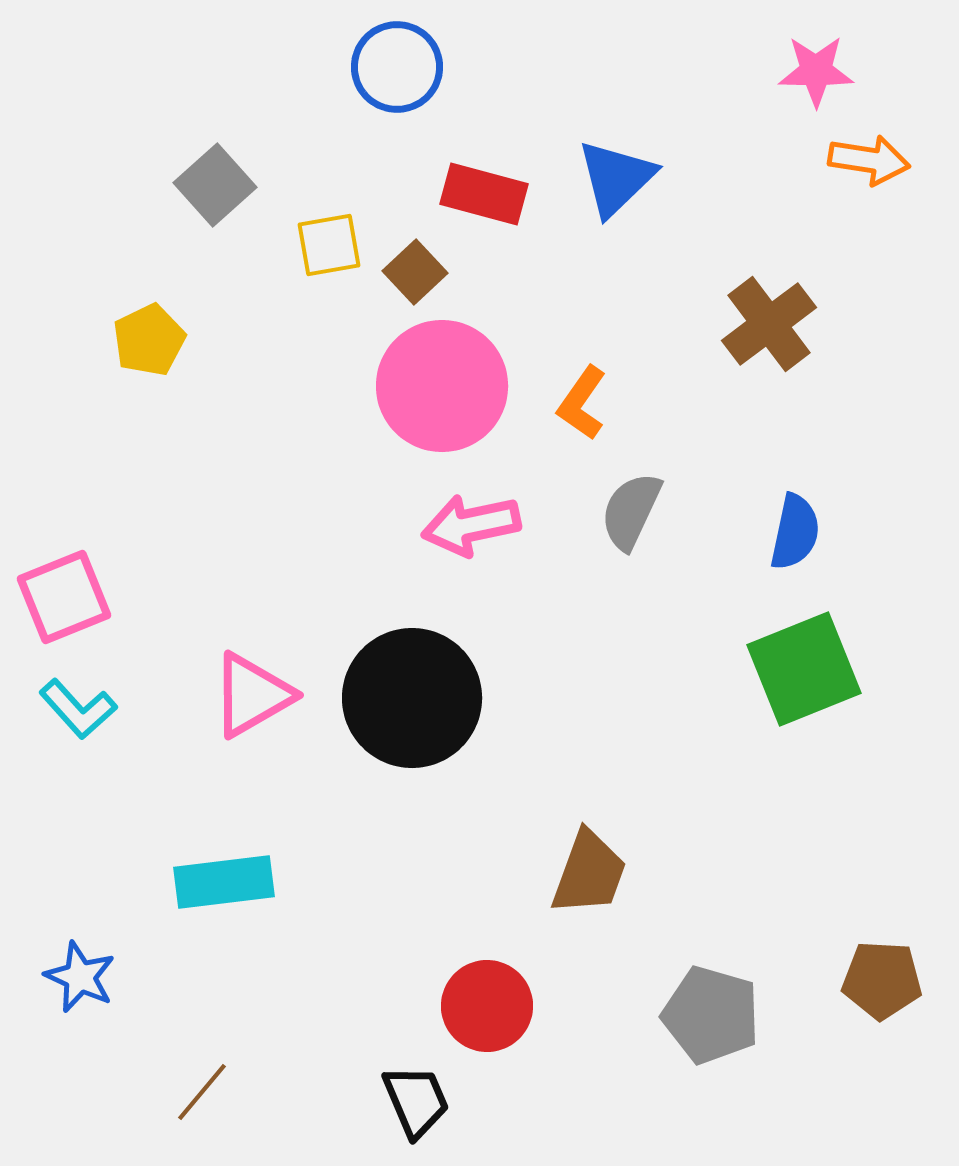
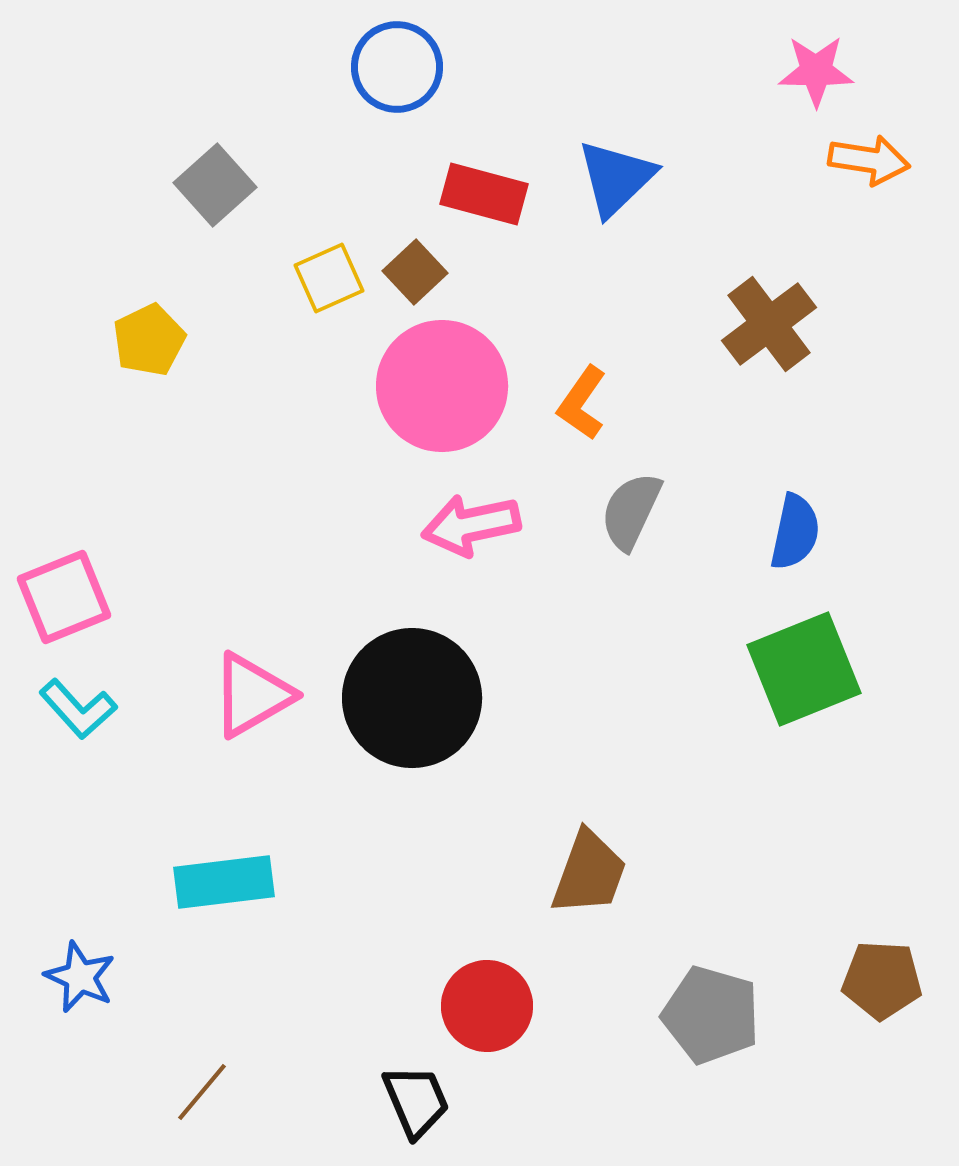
yellow square: moved 33 px down; rotated 14 degrees counterclockwise
